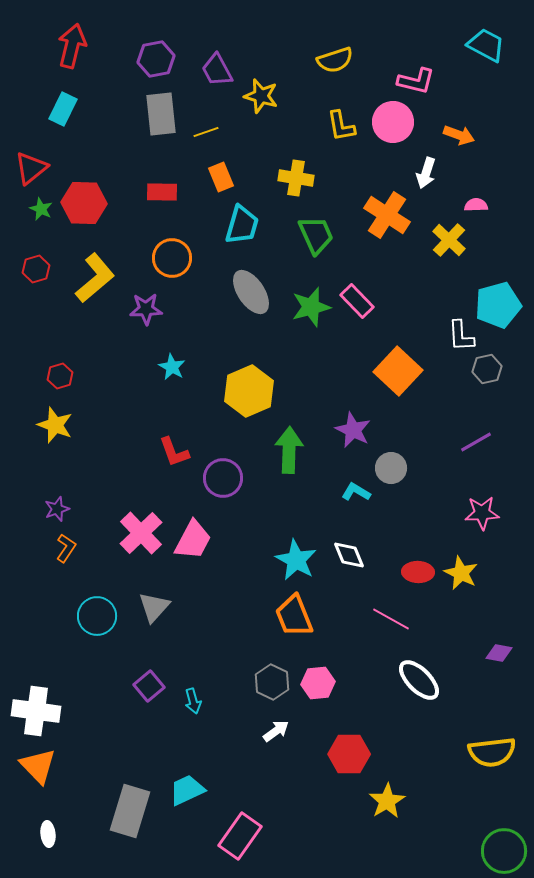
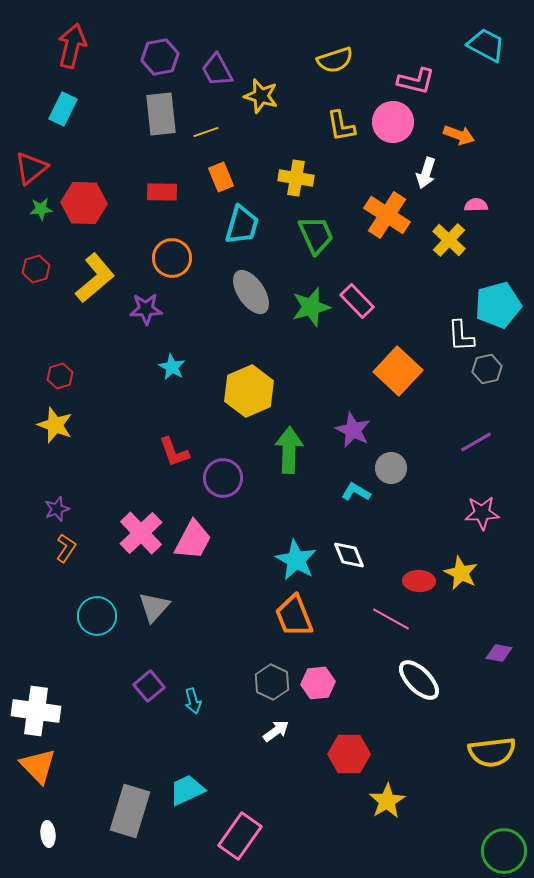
purple hexagon at (156, 59): moved 4 px right, 2 px up
green star at (41, 209): rotated 30 degrees counterclockwise
red ellipse at (418, 572): moved 1 px right, 9 px down
